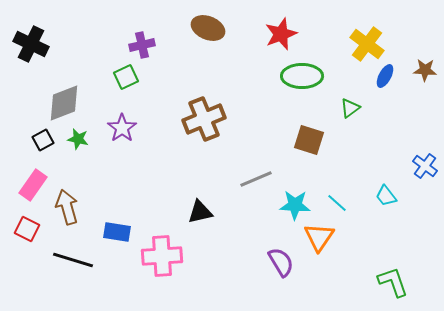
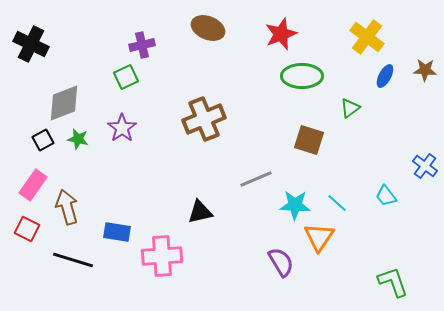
yellow cross: moved 7 px up
